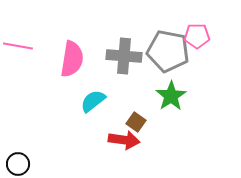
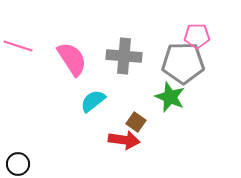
pink line: rotated 8 degrees clockwise
gray pentagon: moved 15 px right, 12 px down; rotated 12 degrees counterclockwise
pink semicircle: rotated 42 degrees counterclockwise
green star: moved 1 px left, 1 px down; rotated 16 degrees counterclockwise
